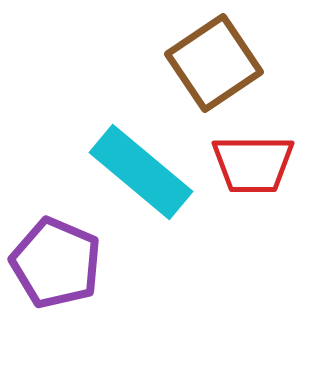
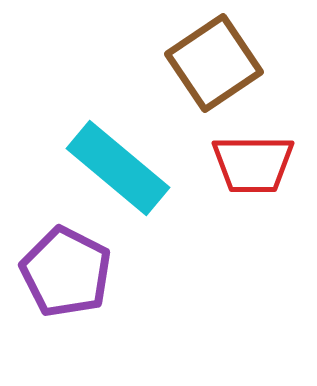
cyan rectangle: moved 23 px left, 4 px up
purple pentagon: moved 10 px right, 9 px down; rotated 4 degrees clockwise
